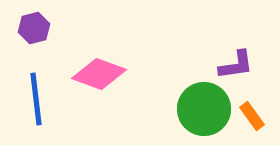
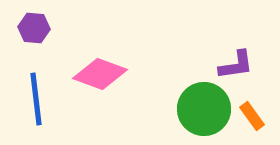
purple hexagon: rotated 20 degrees clockwise
pink diamond: moved 1 px right
